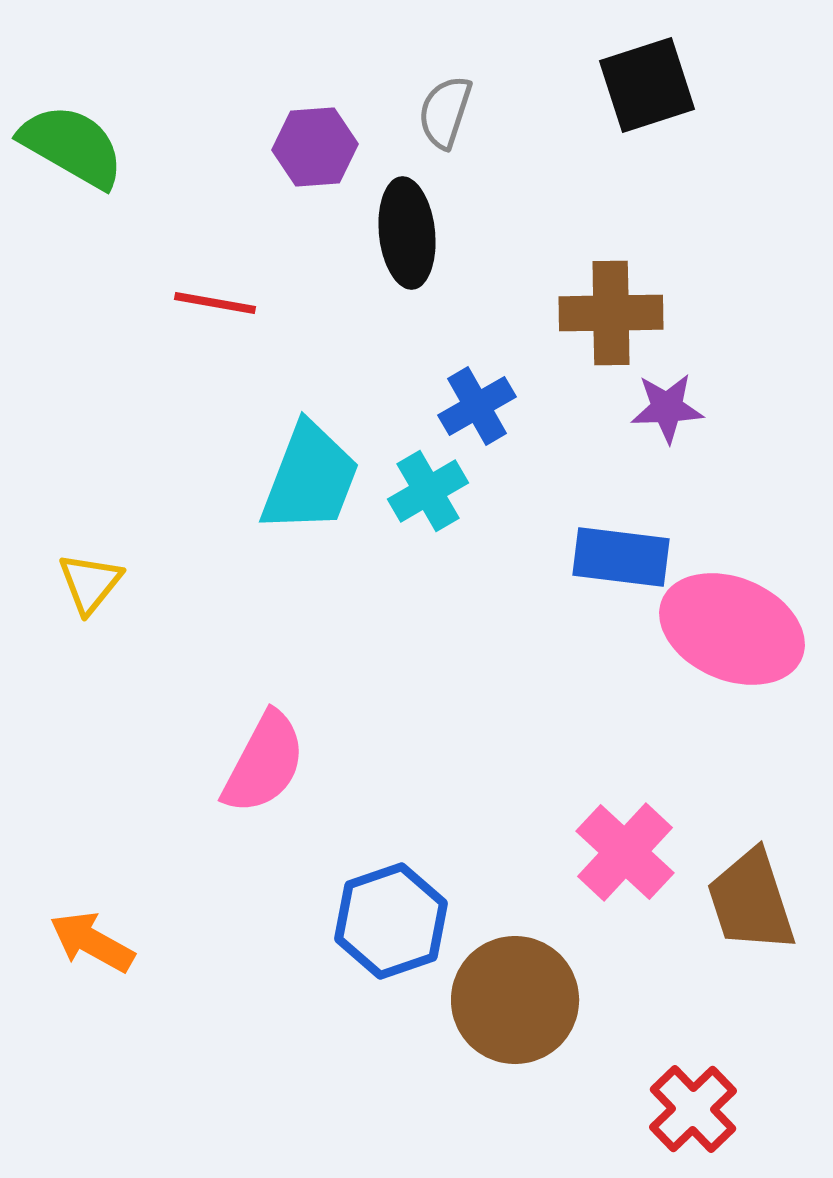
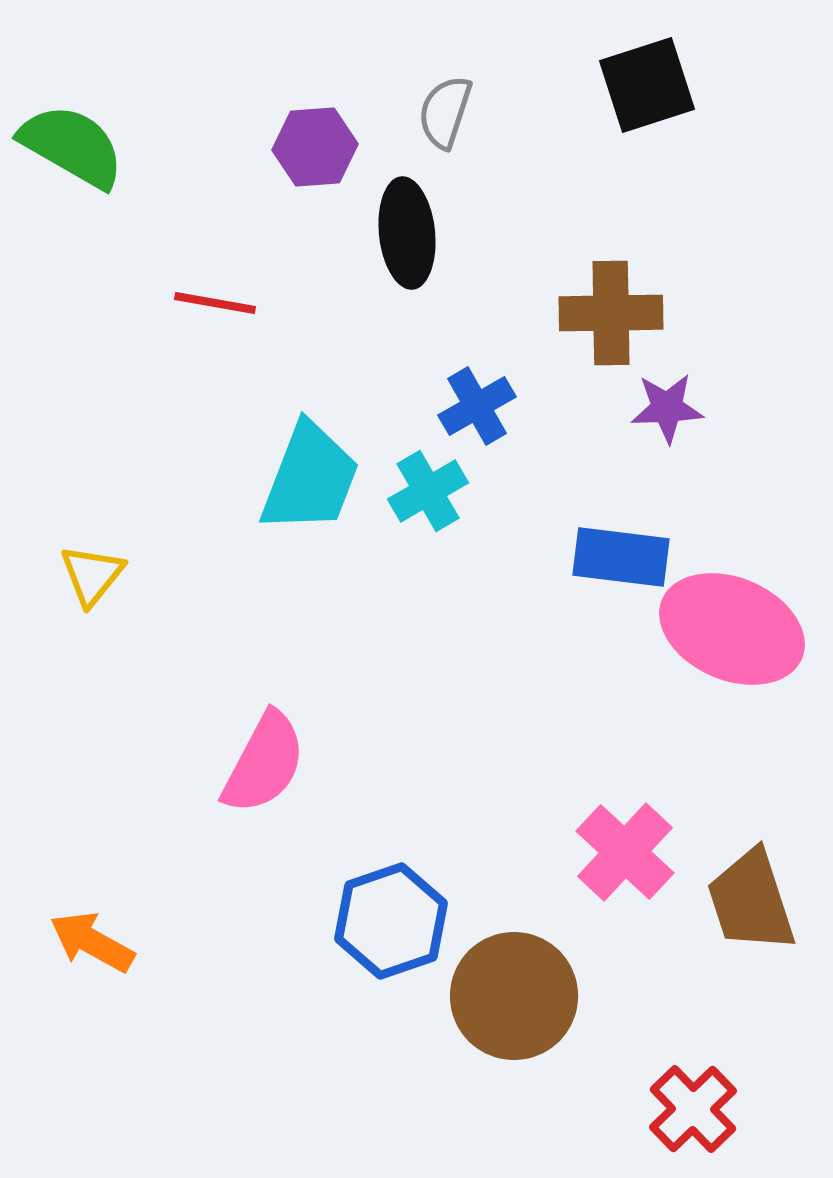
yellow triangle: moved 2 px right, 8 px up
brown circle: moved 1 px left, 4 px up
